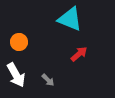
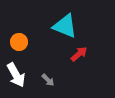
cyan triangle: moved 5 px left, 7 px down
